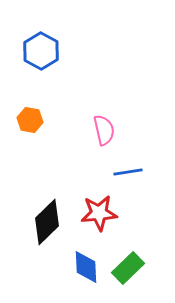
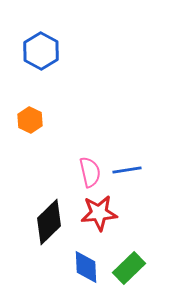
orange hexagon: rotated 15 degrees clockwise
pink semicircle: moved 14 px left, 42 px down
blue line: moved 1 px left, 2 px up
black diamond: moved 2 px right
green rectangle: moved 1 px right
